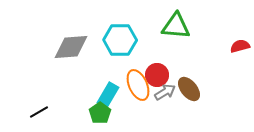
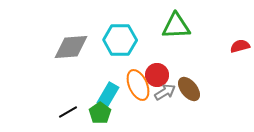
green triangle: rotated 8 degrees counterclockwise
black line: moved 29 px right
